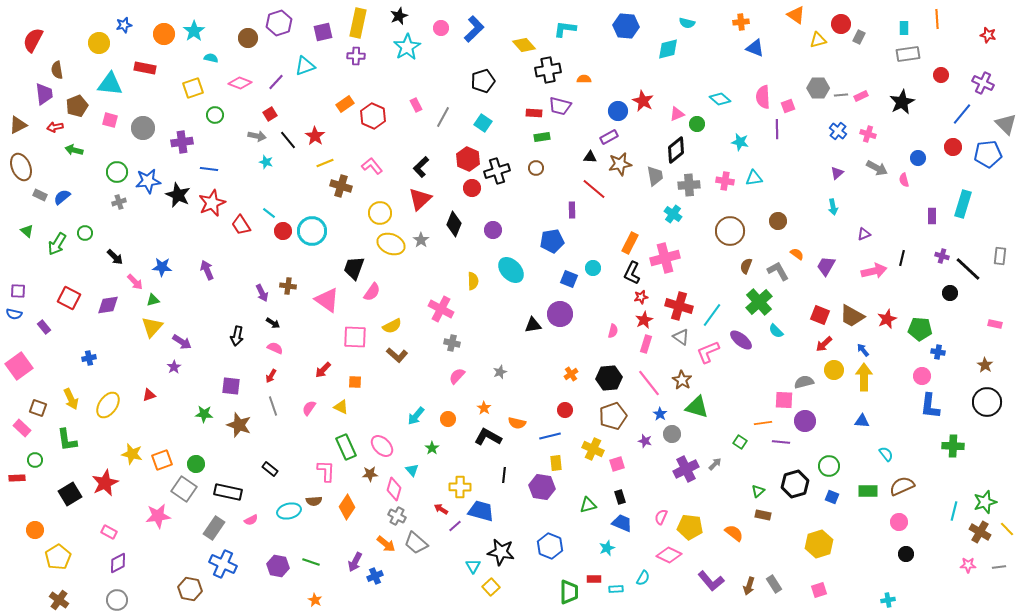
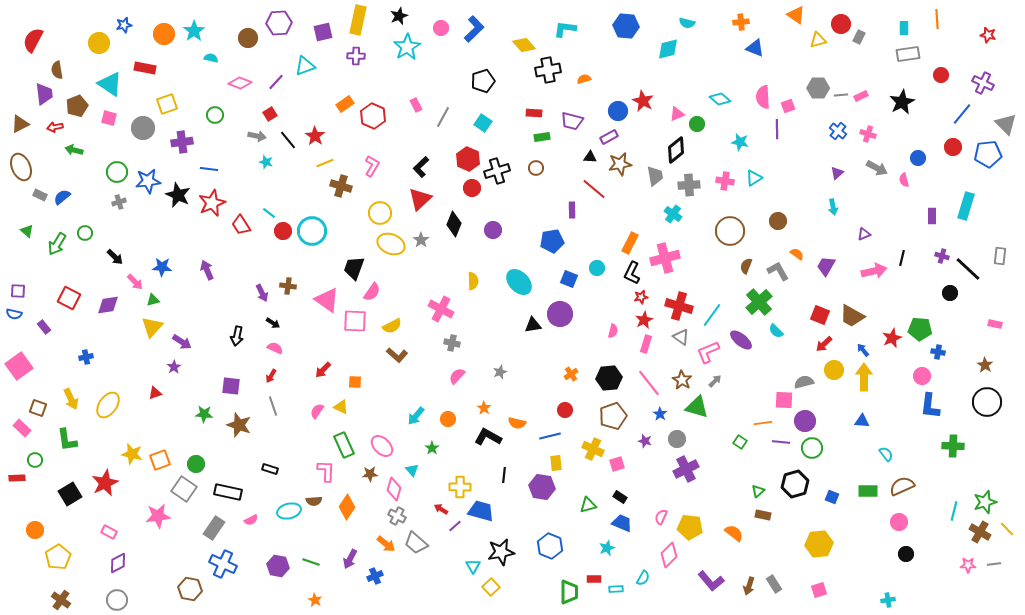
purple hexagon at (279, 23): rotated 15 degrees clockwise
yellow rectangle at (358, 23): moved 3 px up
orange semicircle at (584, 79): rotated 16 degrees counterclockwise
cyan triangle at (110, 84): rotated 28 degrees clockwise
yellow square at (193, 88): moved 26 px left, 16 px down
purple trapezoid at (560, 106): moved 12 px right, 15 px down
pink square at (110, 120): moved 1 px left, 2 px up
brown triangle at (18, 125): moved 2 px right, 1 px up
pink L-shape at (372, 166): rotated 70 degrees clockwise
cyan triangle at (754, 178): rotated 24 degrees counterclockwise
cyan rectangle at (963, 204): moved 3 px right, 2 px down
cyan circle at (593, 268): moved 4 px right
cyan ellipse at (511, 270): moved 8 px right, 12 px down
red star at (887, 319): moved 5 px right, 19 px down
pink square at (355, 337): moved 16 px up
blue cross at (89, 358): moved 3 px left, 1 px up
red triangle at (149, 395): moved 6 px right, 2 px up
pink semicircle at (309, 408): moved 8 px right, 3 px down
gray circle at (672, 434): moved 5 px right, 5 px down
green rectangle at (346, 447): moved 2 px left, 2 px up
orange square at (162, 460): moved 2 px left
gray arrow at (715, 464): moved 83 px up
green circle at (829, 466): moved 17 px left, 18 px up
black rectangle at (270, 469): rotated 21 degrees counterclockwise
black rectangle at (620, 497): rotated 40 degrees counterclockwise
yellow hexagon at (819, 544): rotated 12 degrees clockwise
black star at (501, 552): rotated 20 degrees counterclockwise
pink diamond at (669, 555): rotated 70 degrees counterclockwise
purple arrow at (355, 562): moved 5 px left, 3 px up
gray line at (999, 567): moved 5 px left, 3 px up
brown cross at (59, 600): moved 2 px right
